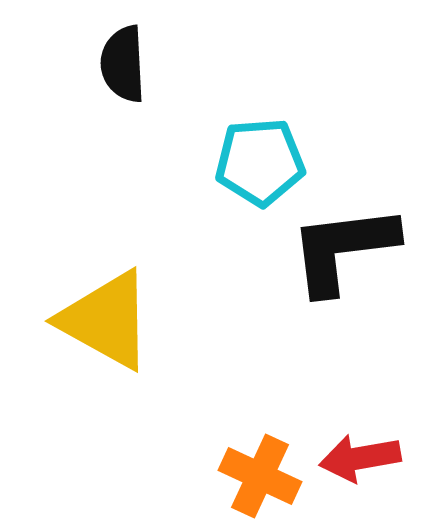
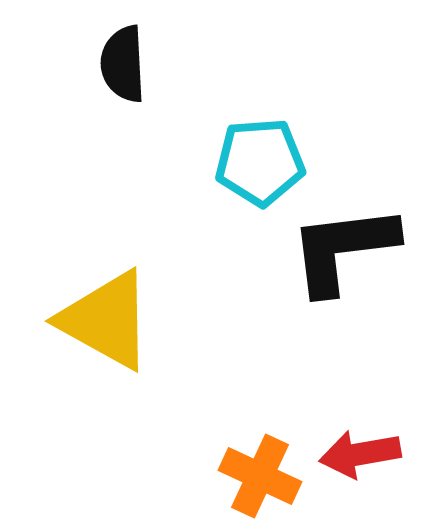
red arrow: moved 4 px up
